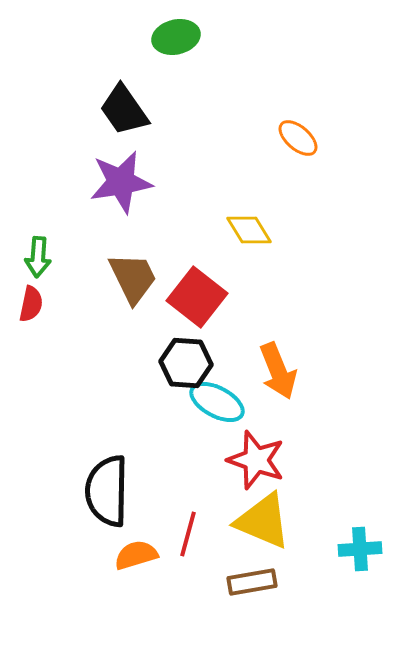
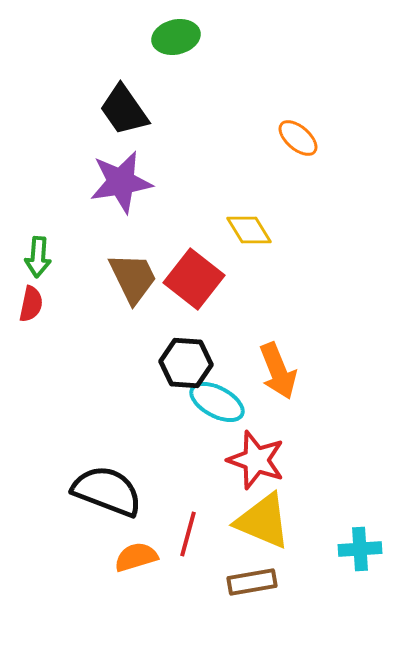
red square: moved 3 px left, 18 px up
black semicircle: rotated 110 degrees clockwise
orange semicircle: moved 2 px down
